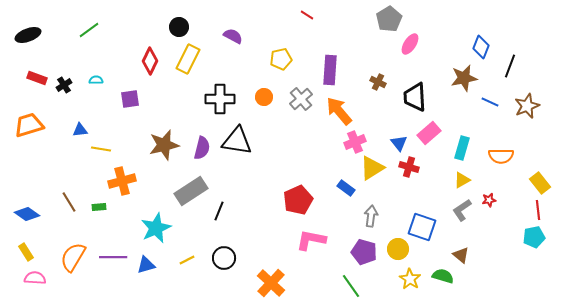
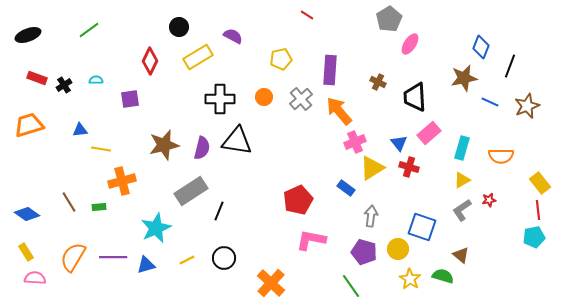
yellow rectangle at (188, 59): moved 10 px right, 2 px up; rotated 32 degrees clockwise
